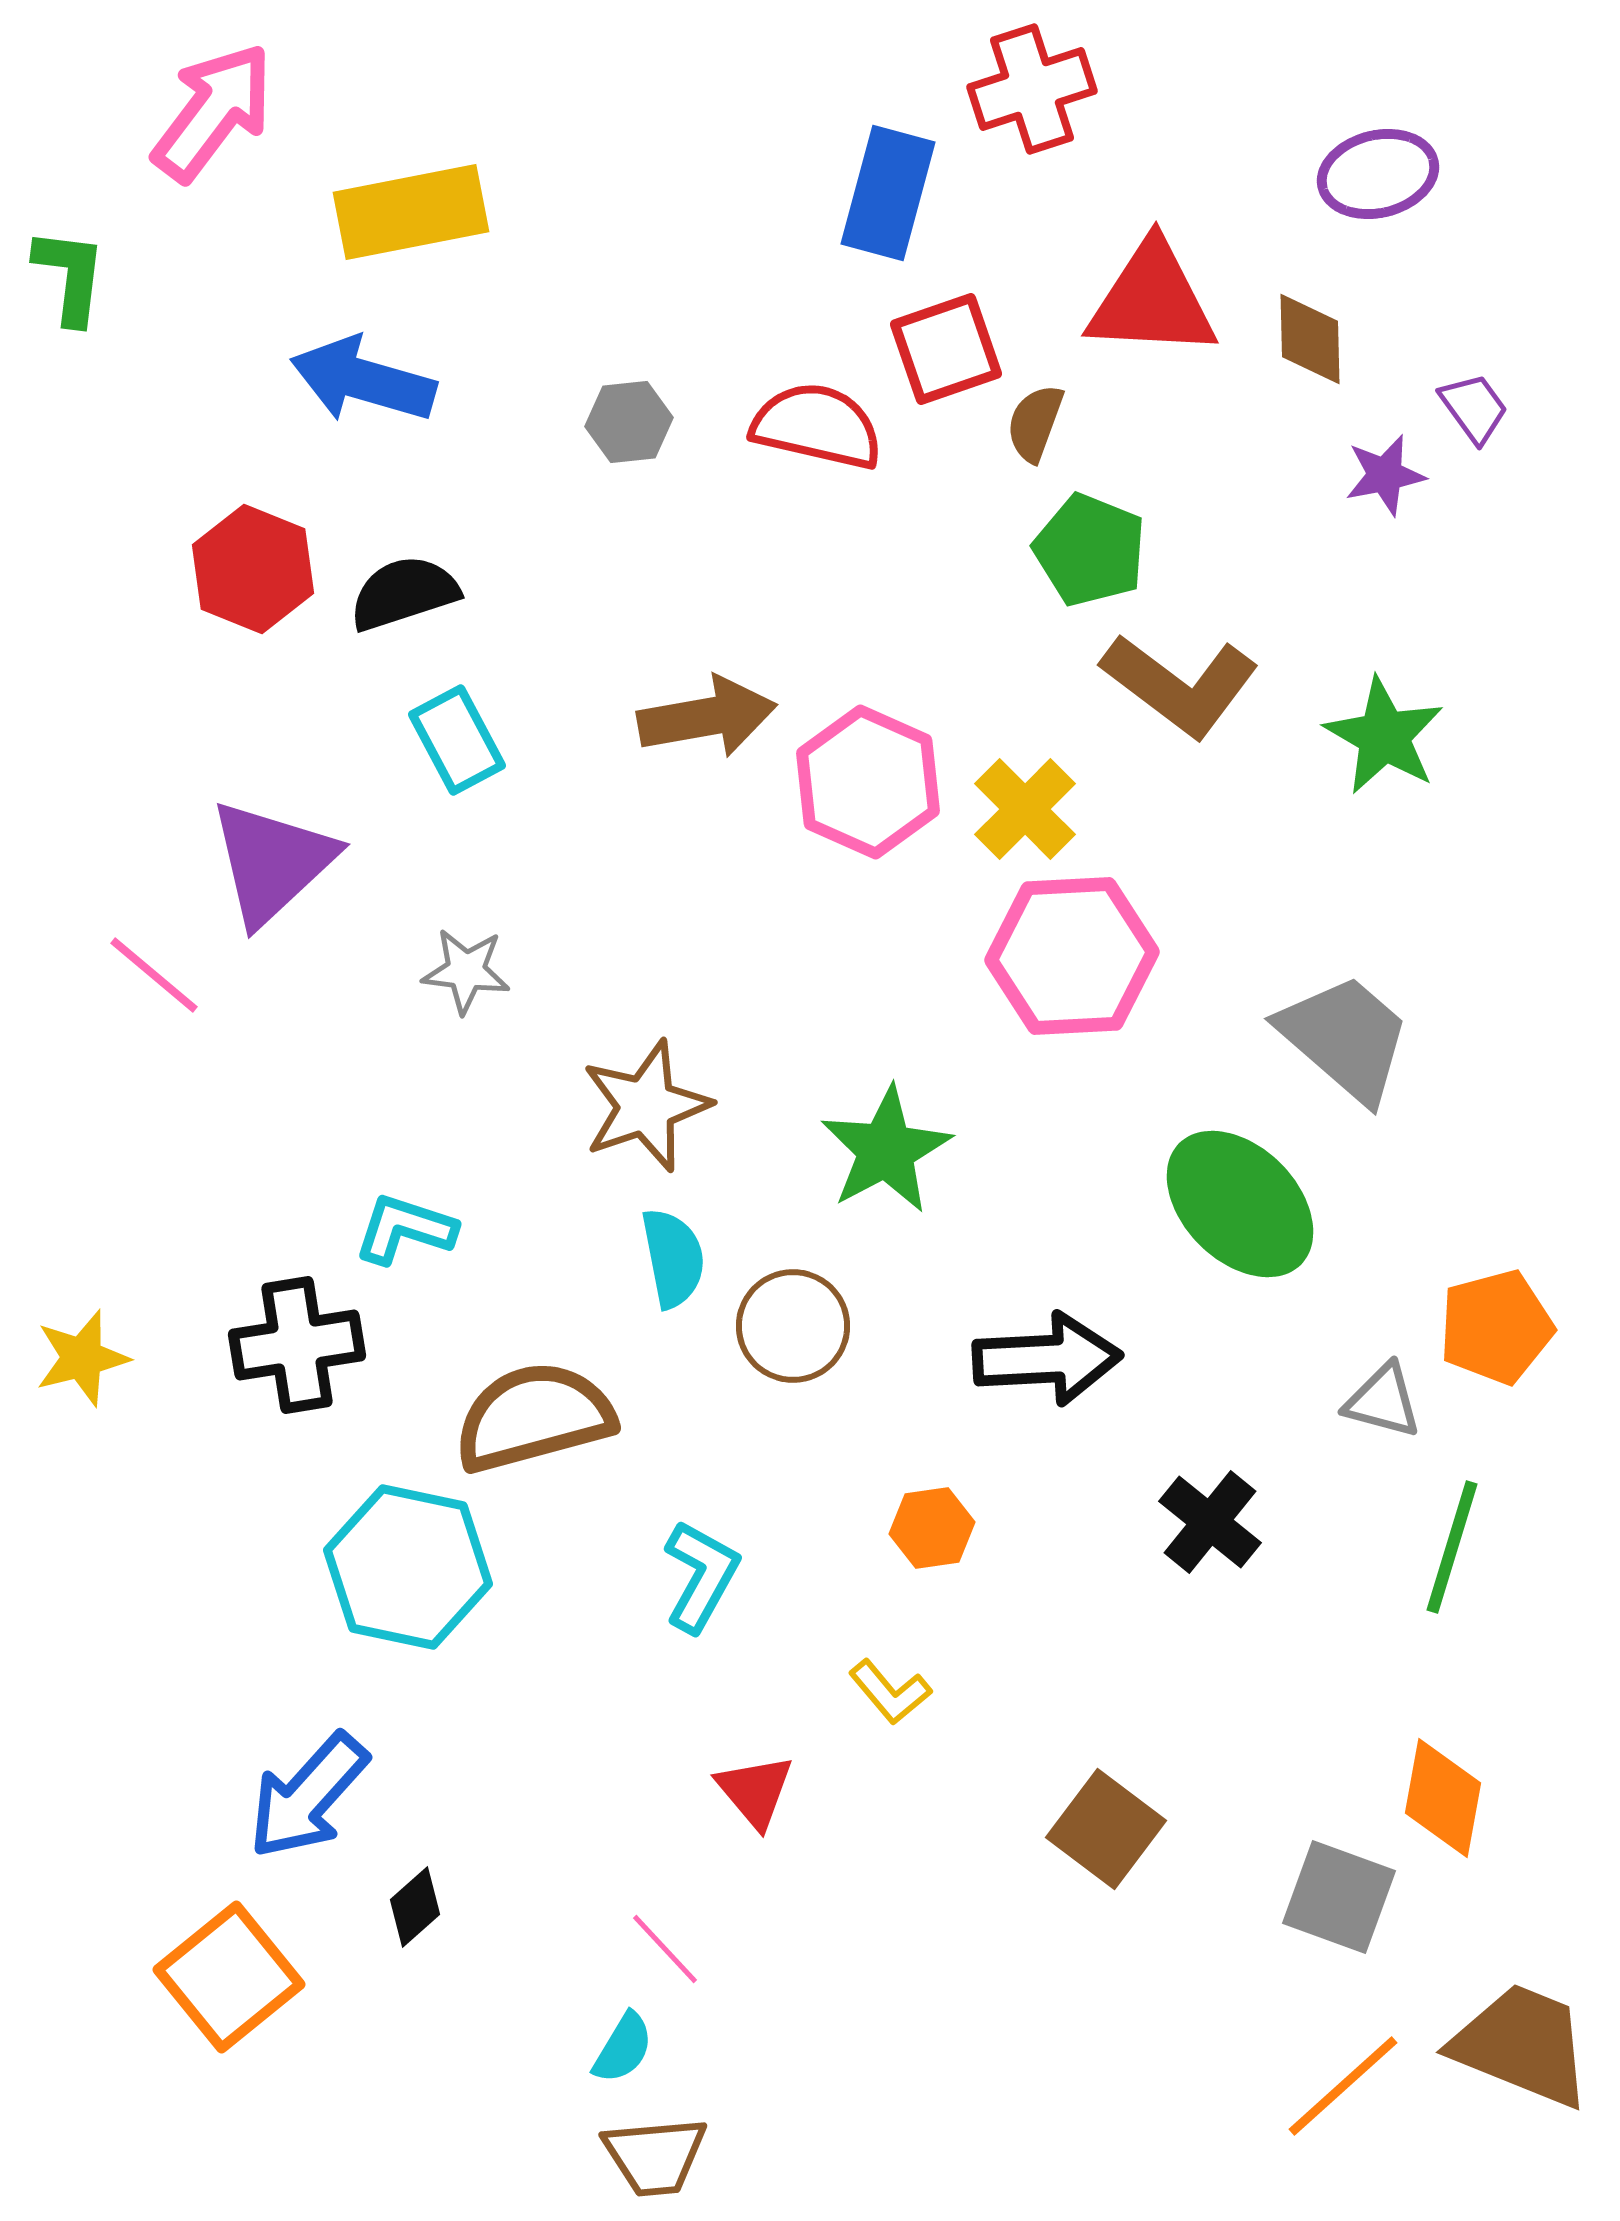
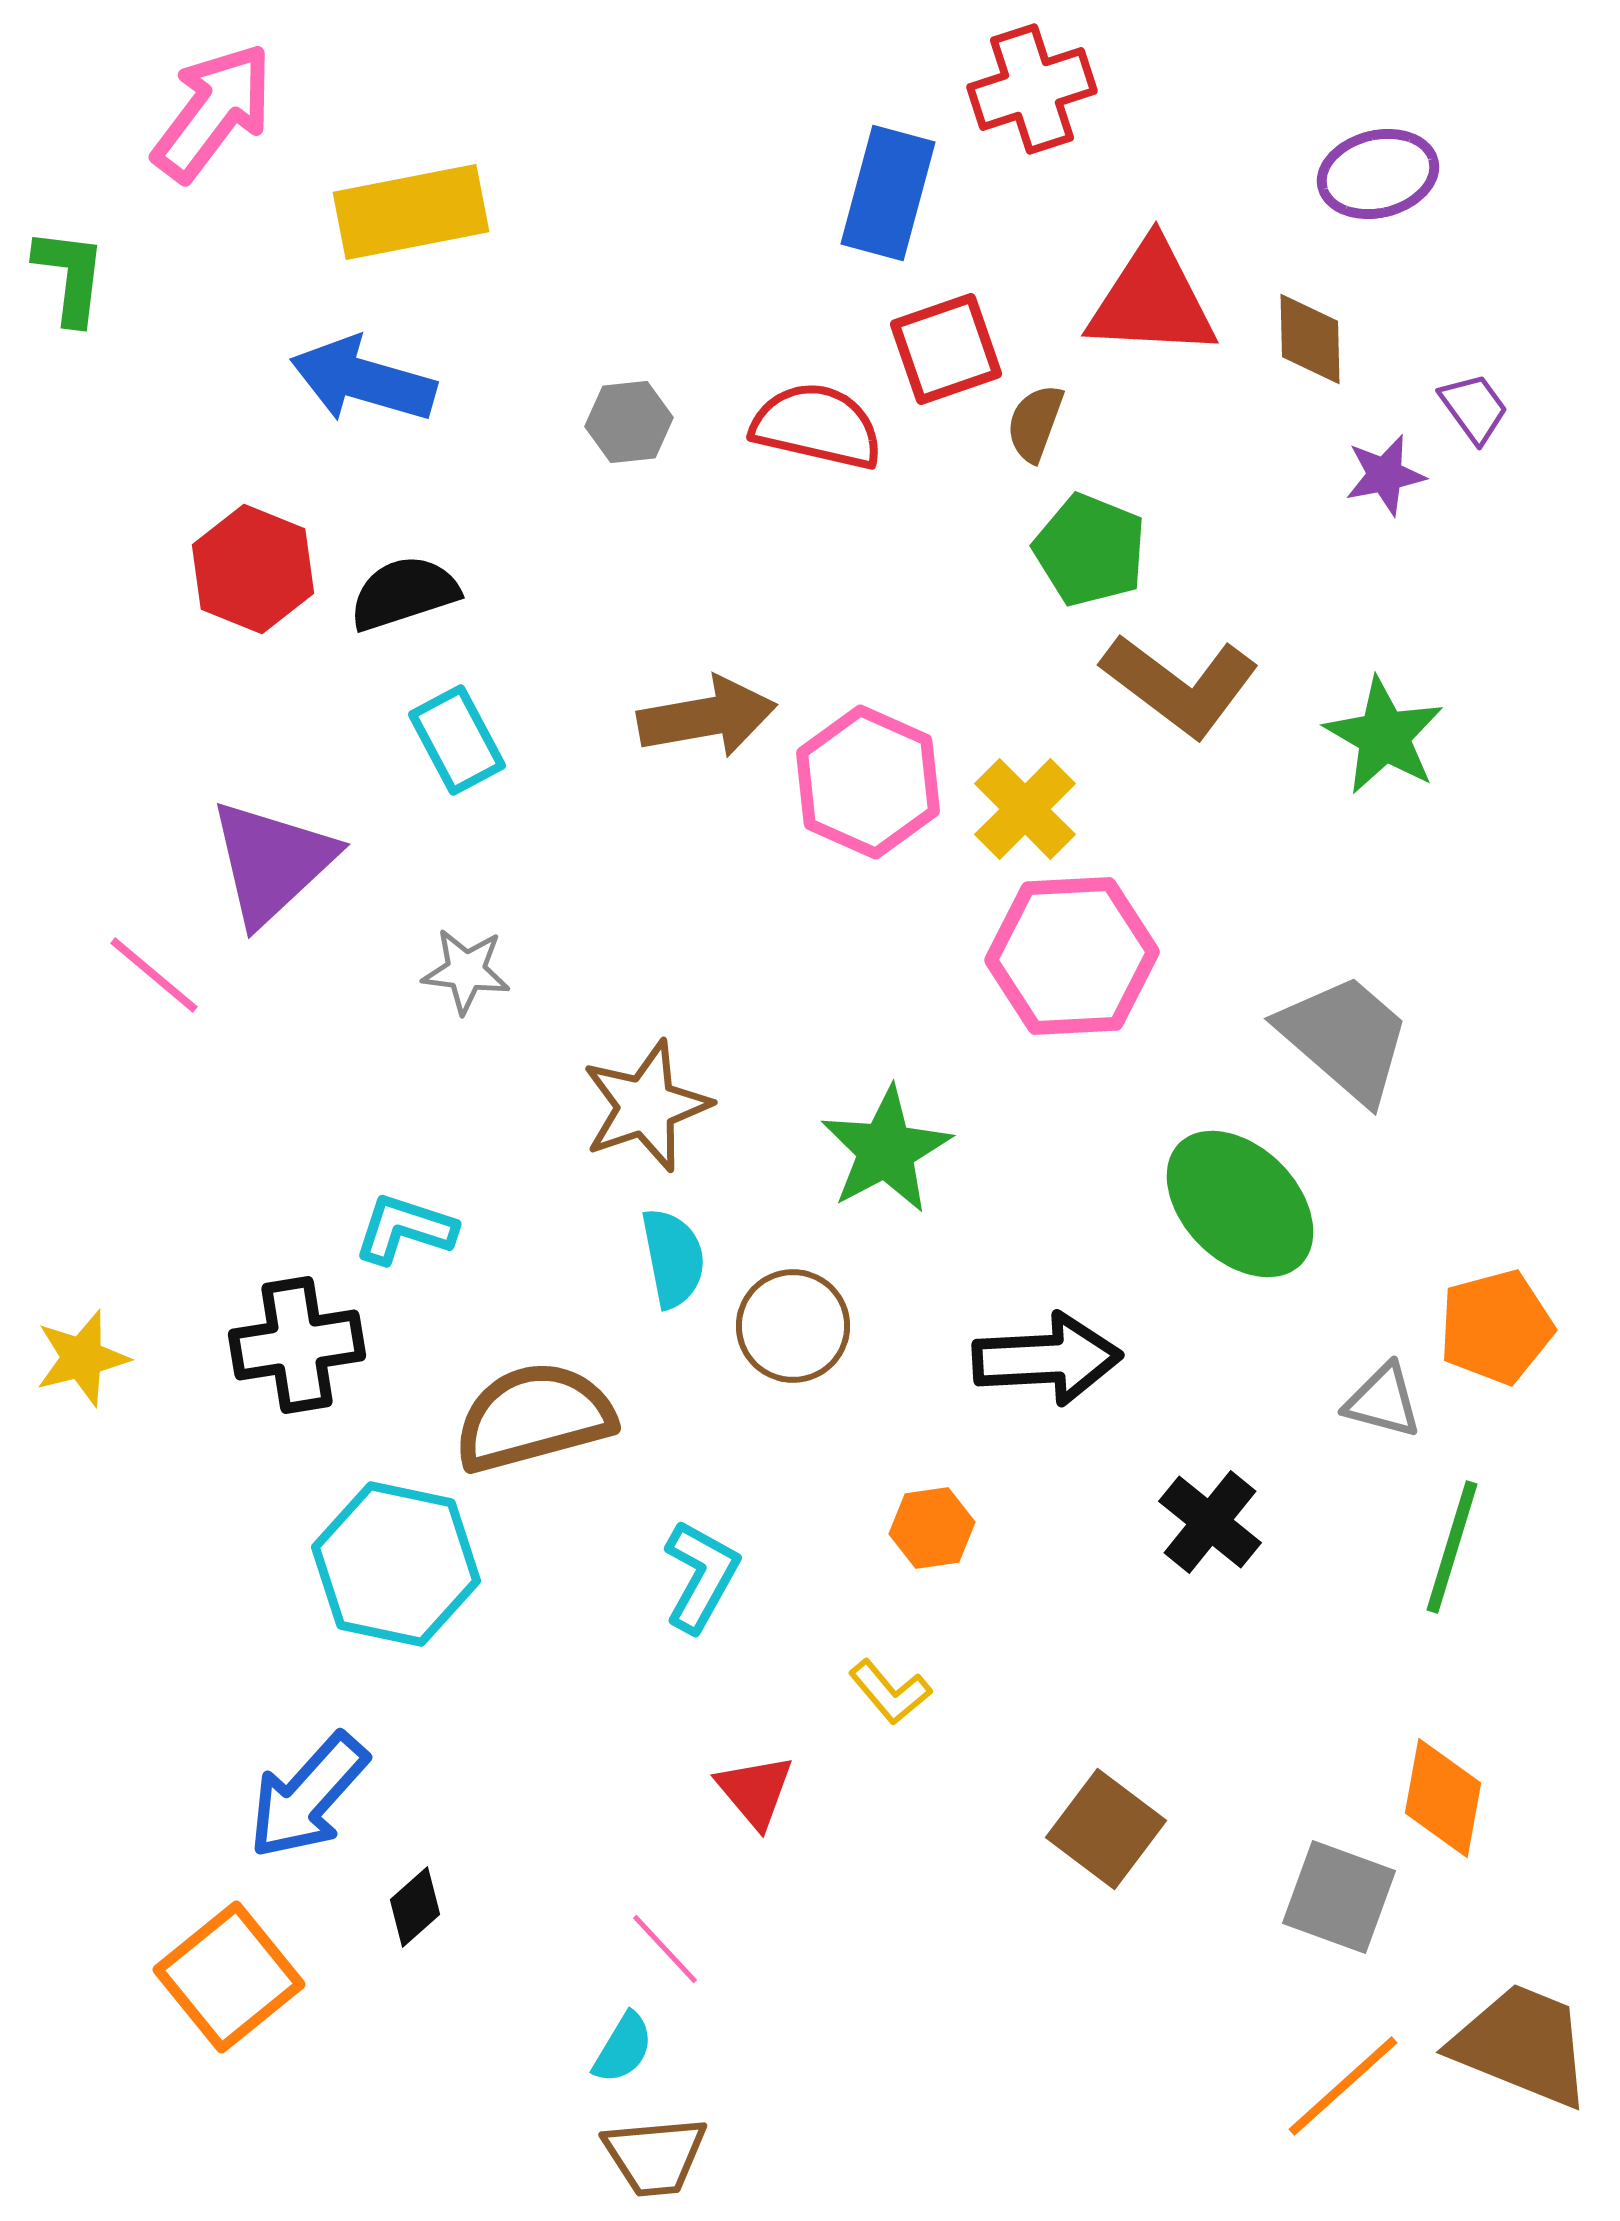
cyan hexagon at (408, 1567): moved 12 px left, 3 px up
